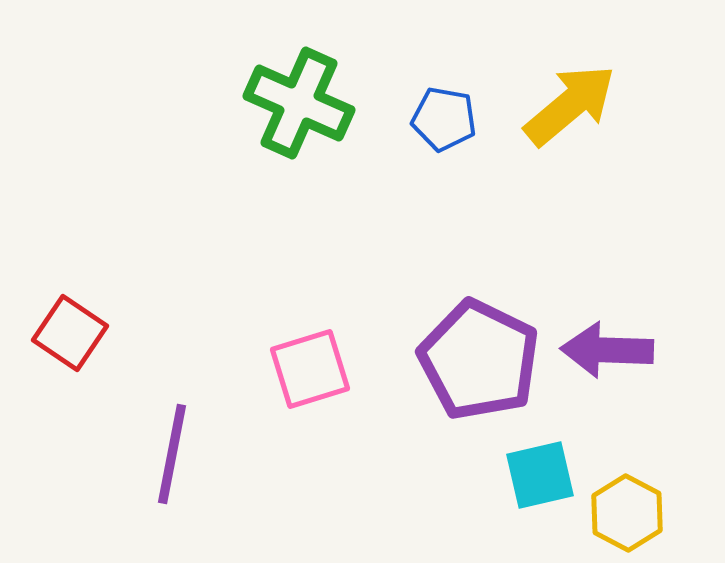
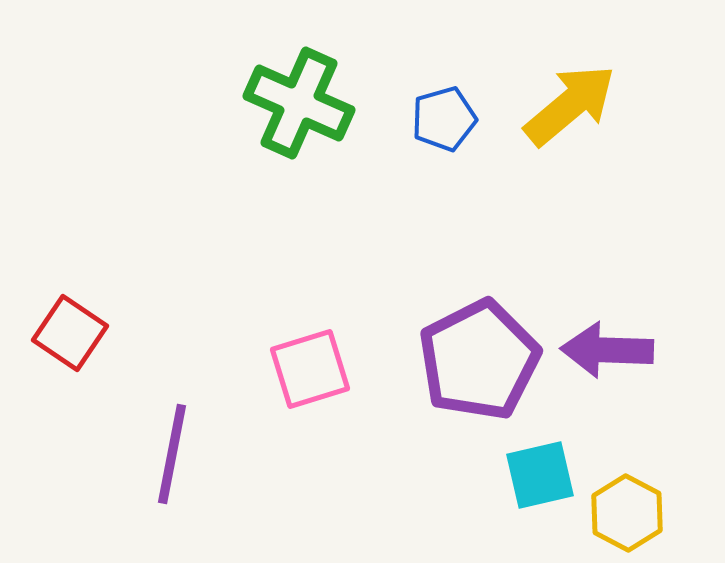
blue pentagon: rotated 26 degrees counterclockwise
purple pentagon: rotated 19 degrees clockwise
